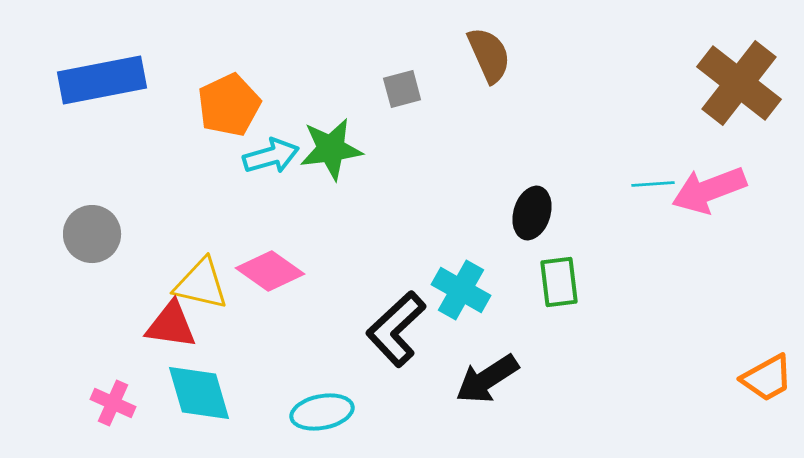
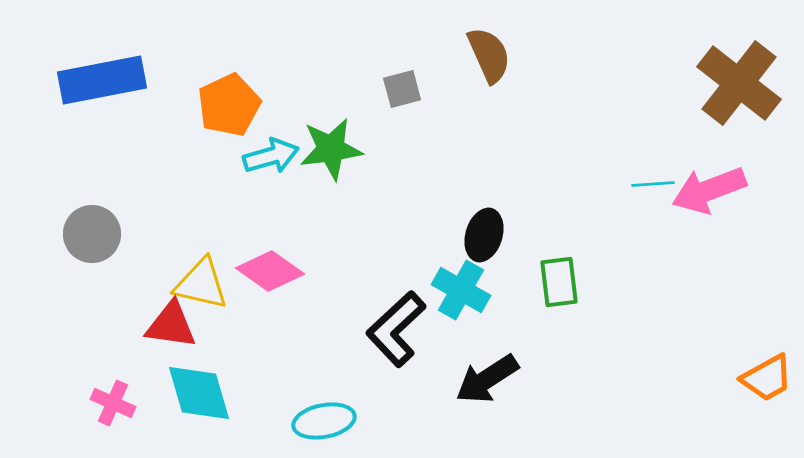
black ellipse: moved 48 px left, 22 px down
cyan ellipse: moved 2 px right, 9 px down
